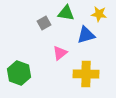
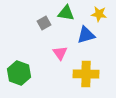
pink triangle: rotated 28 degrees counterclockwise
